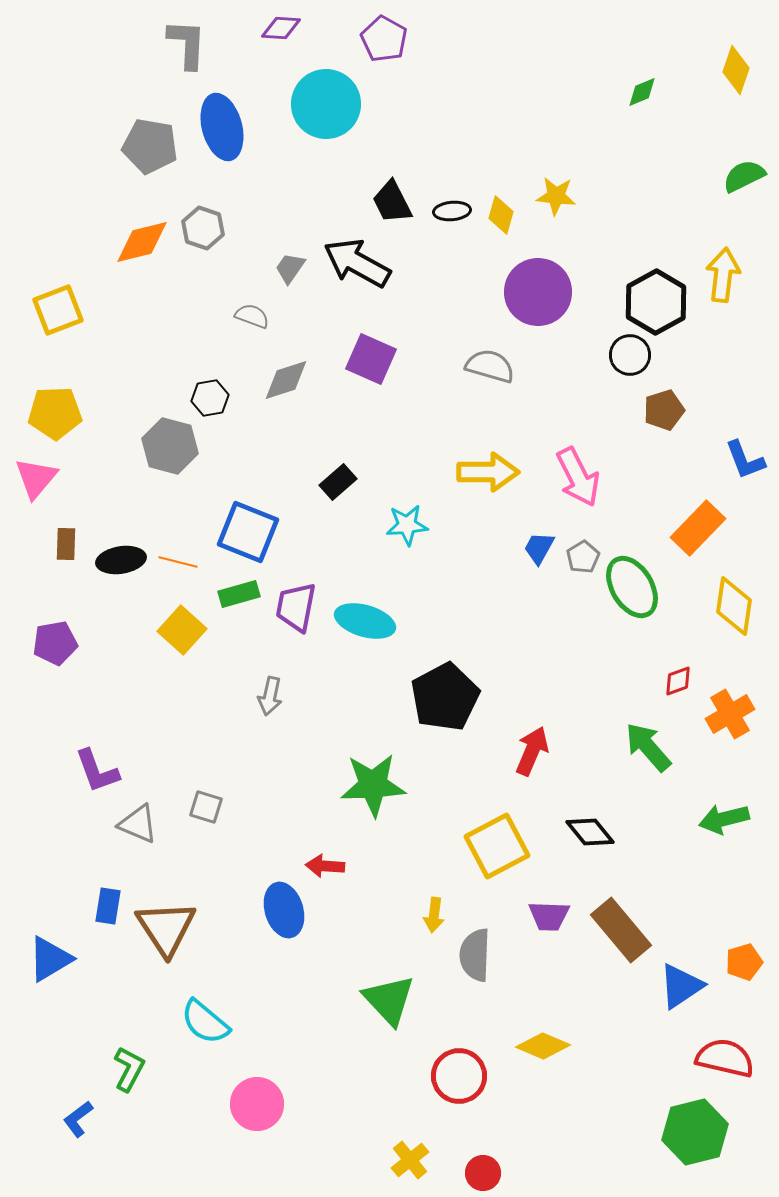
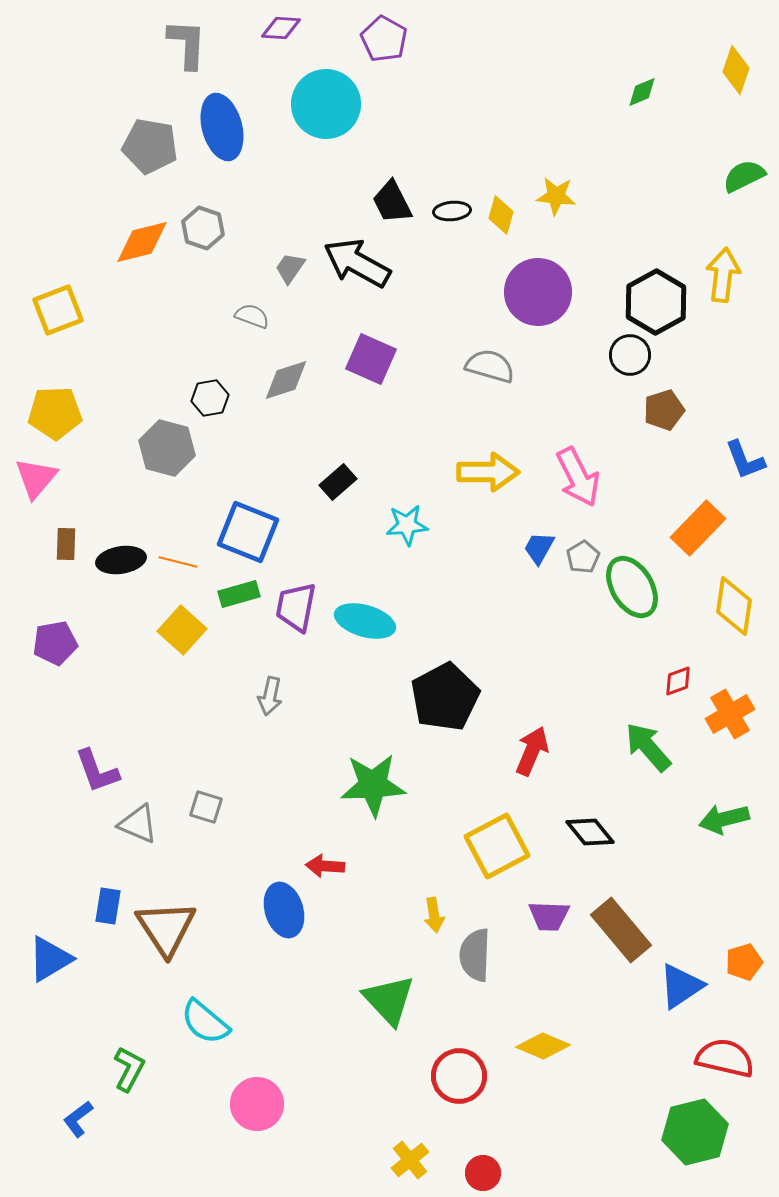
gray hexagon at (170, 446): moved 3 px left, 2 px down
yellow arrow at (434, 915): rotated 16 degrees counterclockwise
